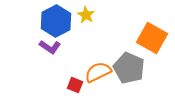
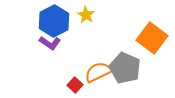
blue hexagon: moved 2 px left
orange square: rotated 8 degrees clockwise
purple L-shape: moved 4 px up
gray pentagon: moved 4 px left
red square: rotated 21 degrees clockwise
